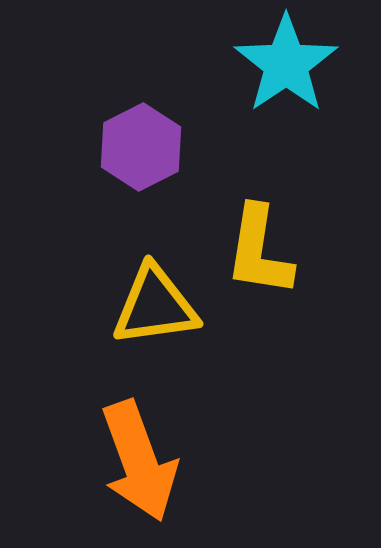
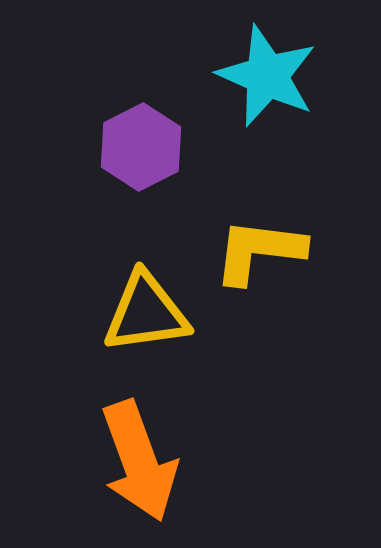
cyan star: moved 19 px left, 12 px down; rotated 14 degrees counterclockwise
yellow L-shape: rotated 88 degrees clockwise
yellow triangle: moved 9 px left, 7 px down
